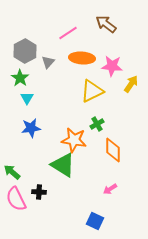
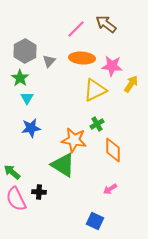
pink line: moved 8 px right, 4 px up; rotated 12 degrees counterclockwise
gray triangle: moved 1 px right, 1 px up
yellow triangle: moved 3 px right, 1 px up
